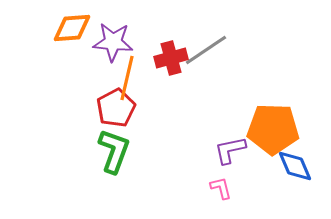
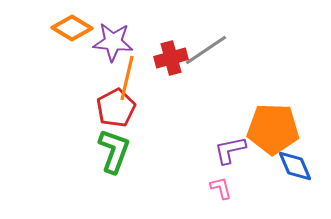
orange diamond: rotated 36 degrees clockwise
